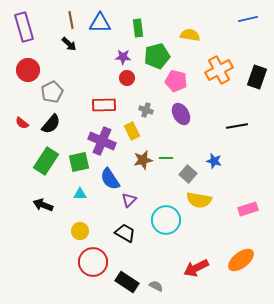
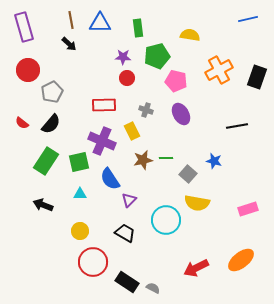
yellow semicircle at (199, 200): moved 2 px left, 3 px down
gray semicircle at (156, 286): moved 3 px left, 2 px down
